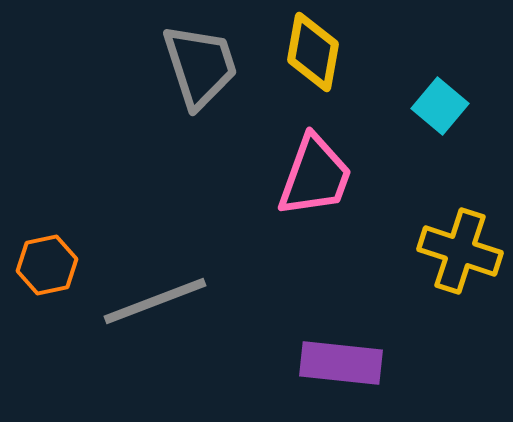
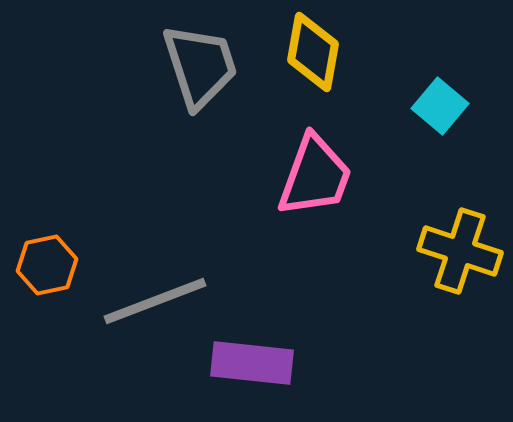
purple rectangle: moved 89 px left
